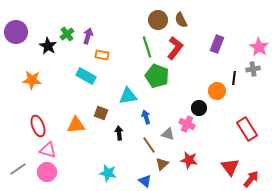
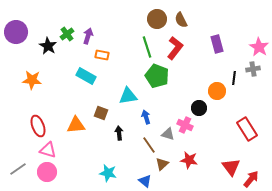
brown circle: moved 1 px left, 1 px up
purple rectangle: rotated 36 degrees counterclockwise
pink cross: moved 2 px left, 1 px down
red triangle: moved 1 px right
